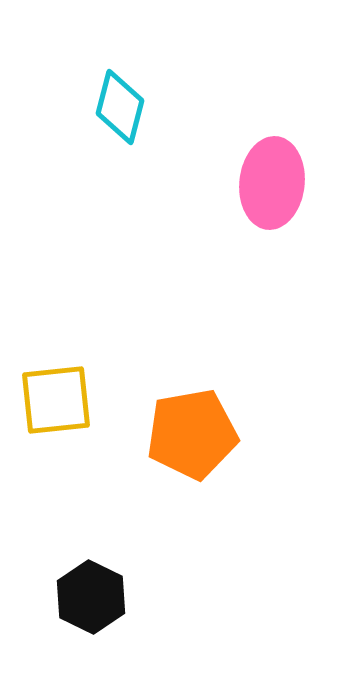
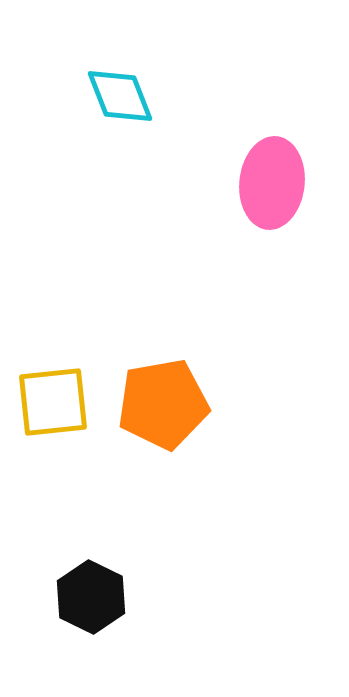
cyan diamond: moved 11 px up; rotated 36 degrees counterclockwise
yellow square: moved 3 px left, 2 px down
orange pentagon: moved 29 px left, 30 px up
